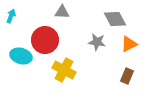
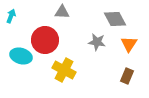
orange triangle: rotated 30 degrees counterclockwise
